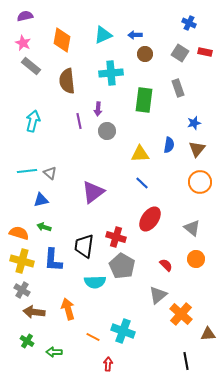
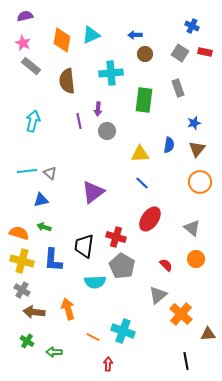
blue cross at (189, 23): moved 3 px right, 3 px down
cyan triangle at (103, 35): moved 12 px left
